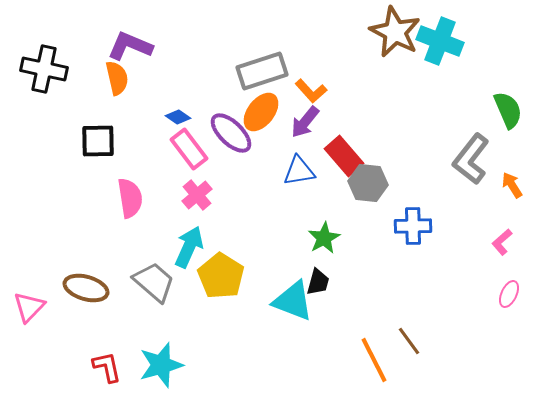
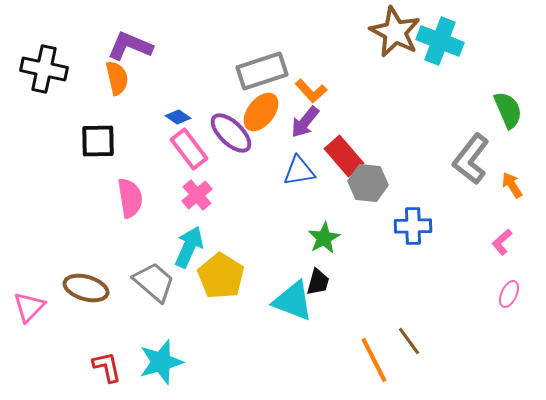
cyan star: moved 3 px up
